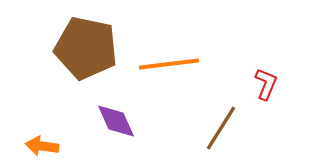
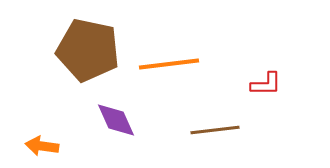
brown pentagon: moved 2 px right, 2 px down
red L-shape: rotated 68 degrees clockwise
purple diamond: moved 1 px up
brown line: moved 6 px left, 2 px down; rotated 51 degrees clockwise
